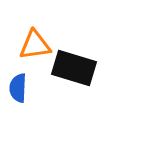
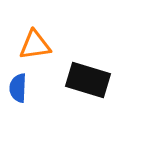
black rectangle: moved 14 px right, 12 px down
